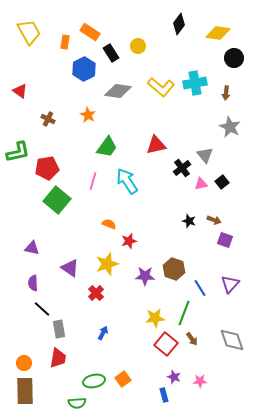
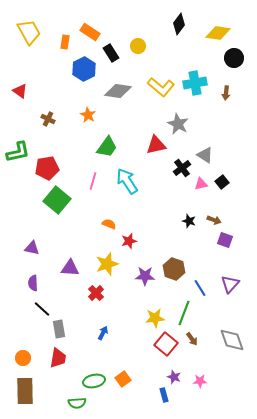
gray star at (230, 127): moved 52 px left, 3 px up
gray triangle at (205, 155): rotated 18 degrees counterclockwise
purple triangle at (70, 268): rotated 30 degrees counterclockwise
orange circle at (24, 363): moved 1 px left, 5 px up
